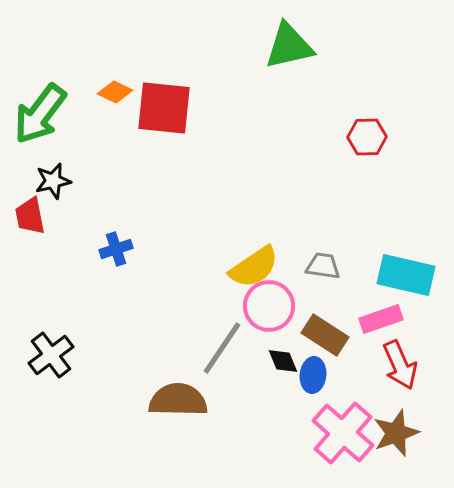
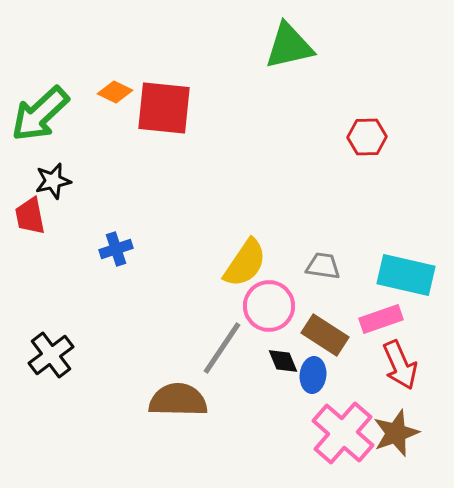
green arrow: rotated 10 degrees clockwise
yellow semicircle: moved 9 px left, 4 px up; rotated 22 degrees counterclockwise
